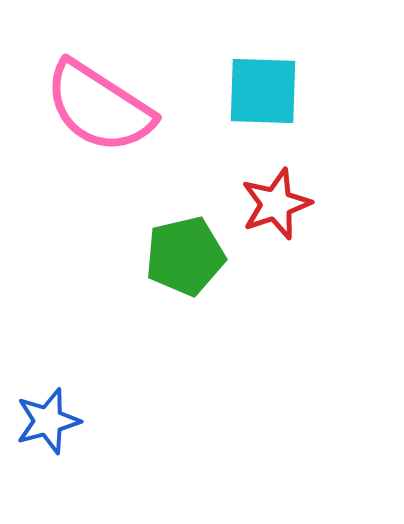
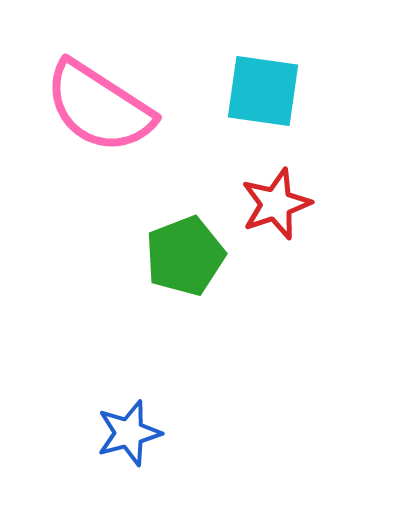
cyan square: rotated 6 degrees clockwise
green pentagon: rotated 8 degrees counterclockwise
blue star: moved 81 px right, 12 px down
